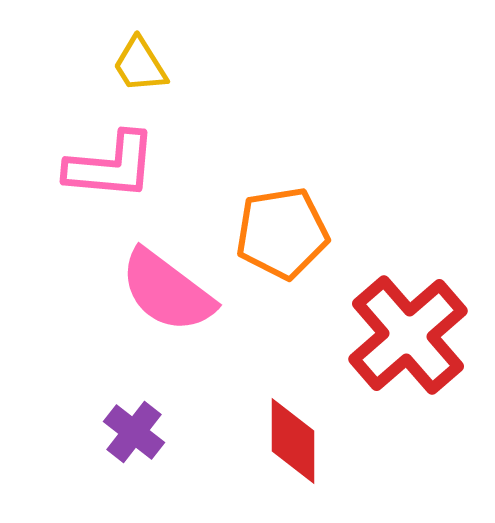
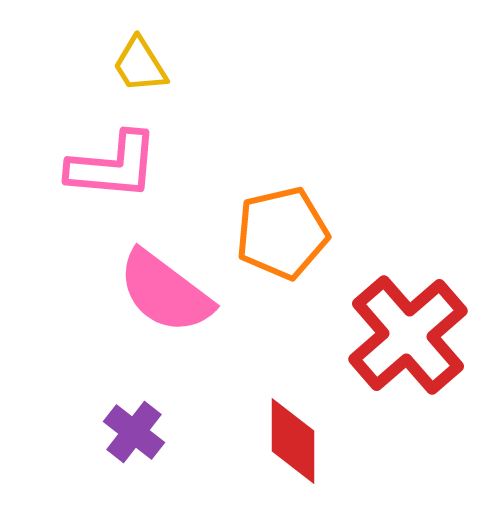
pink L-shape: moved 2 px right
orange pentagon: rotated 4 degrees counterclockwise
pink semicircle: moved 2 px left, 1 px down
